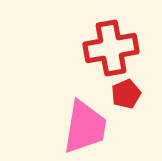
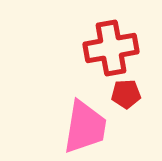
red pentagon: rotated 20 degrees clockwise
